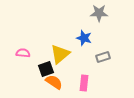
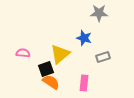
orange semicircle: moved 3 px left
